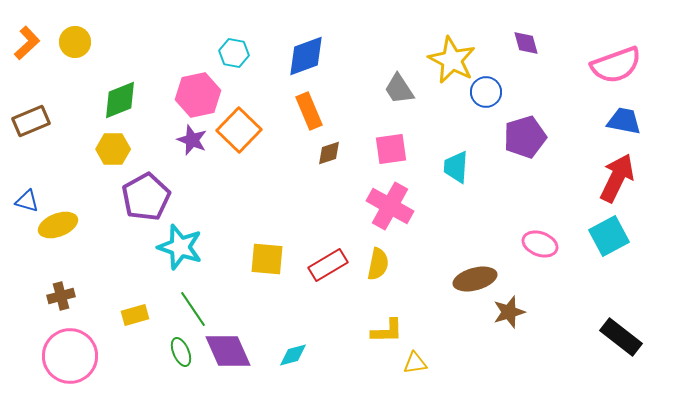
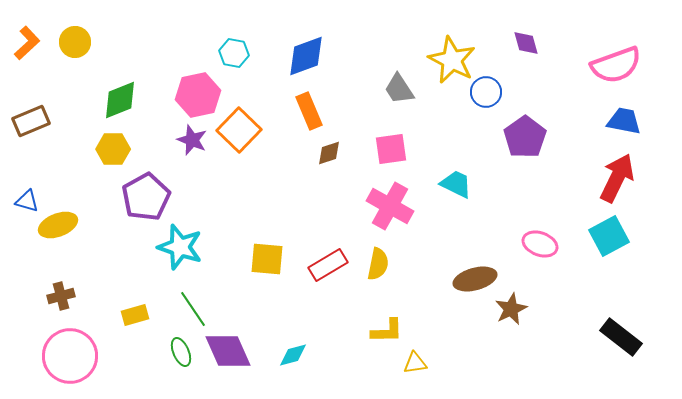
purple pentagon at (525, 137): rotated 18 degrees counterclockwise
cyan trapezoid at (456, 167): moved 17 px down; rotated 112 degrees clockwise
brown star at (509, 312): moved 2 px right, 3 px up; rotated 8 degrees counterclockwise
